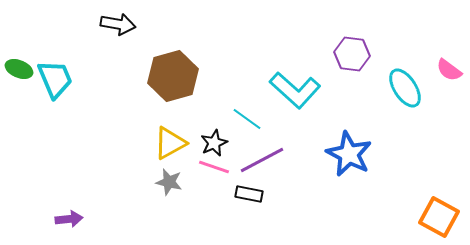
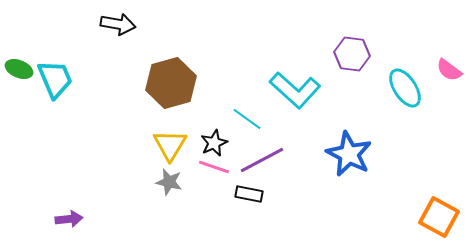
brown hexagon: moved 2 px left, 7 px down
yellow triangle: moved 2 px down; rotated 30 degrees counterclockwise
